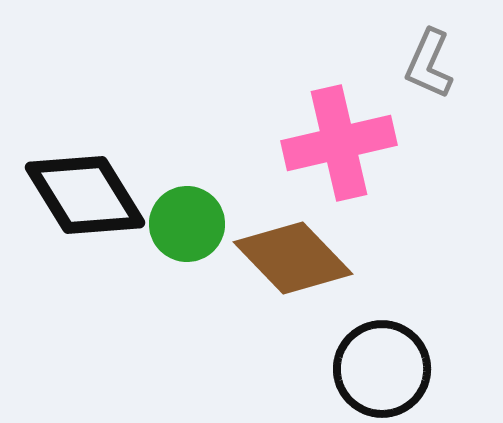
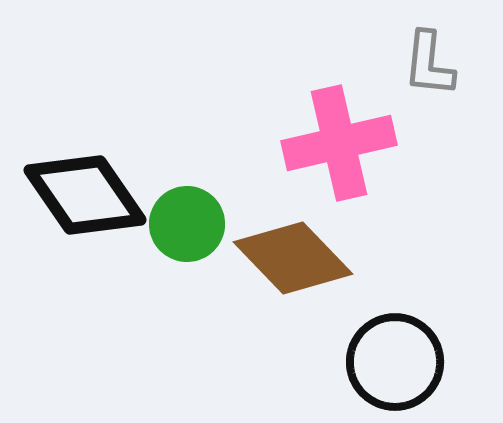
gray L-shape: rotated 18 degrees counterclockwise
black diamond: rotated 3 degrees counterclockwise
black circle: moved 13 px right, 7 px up
